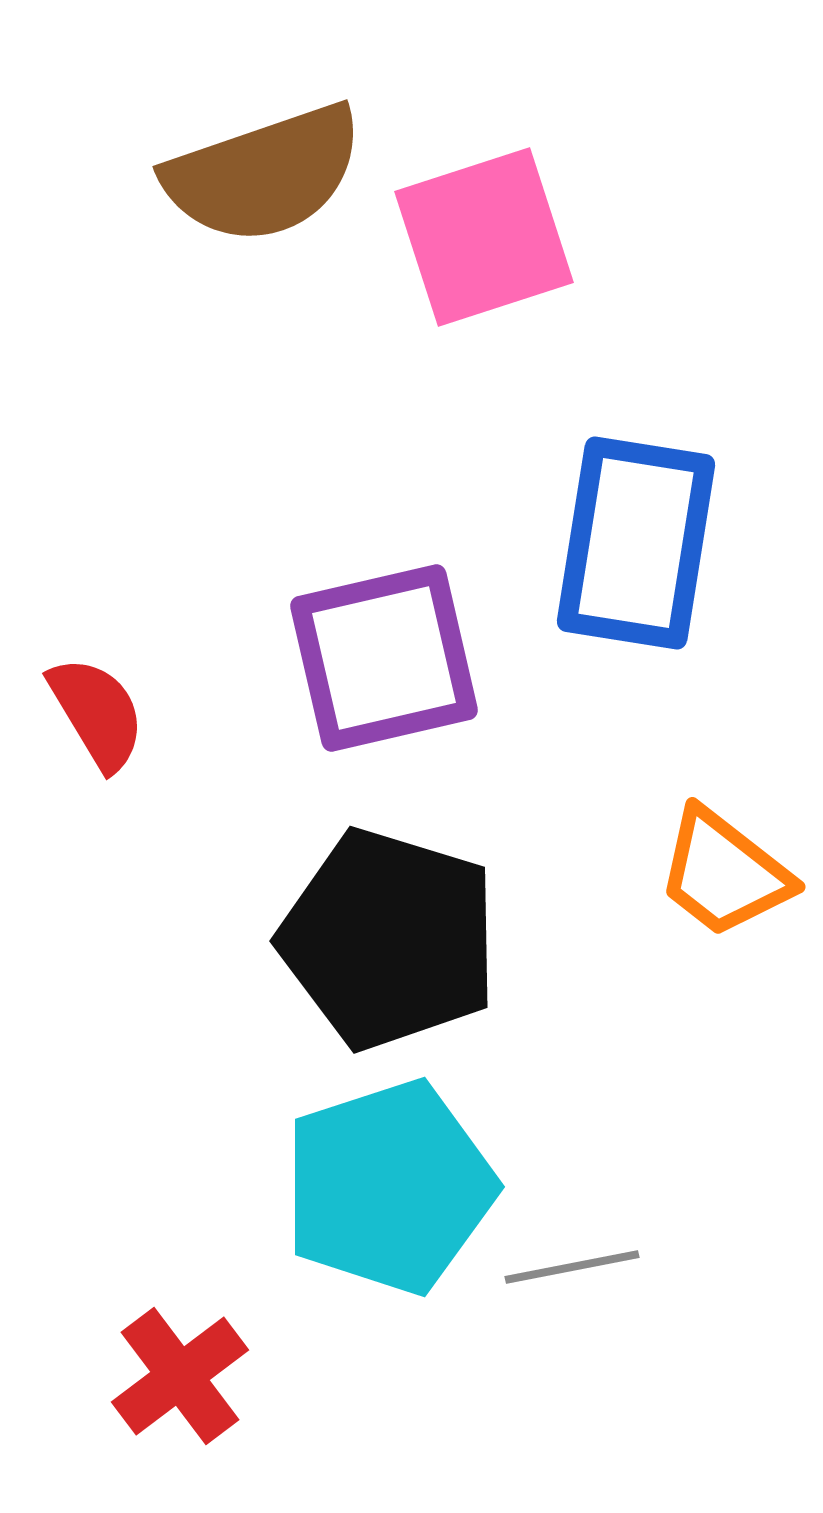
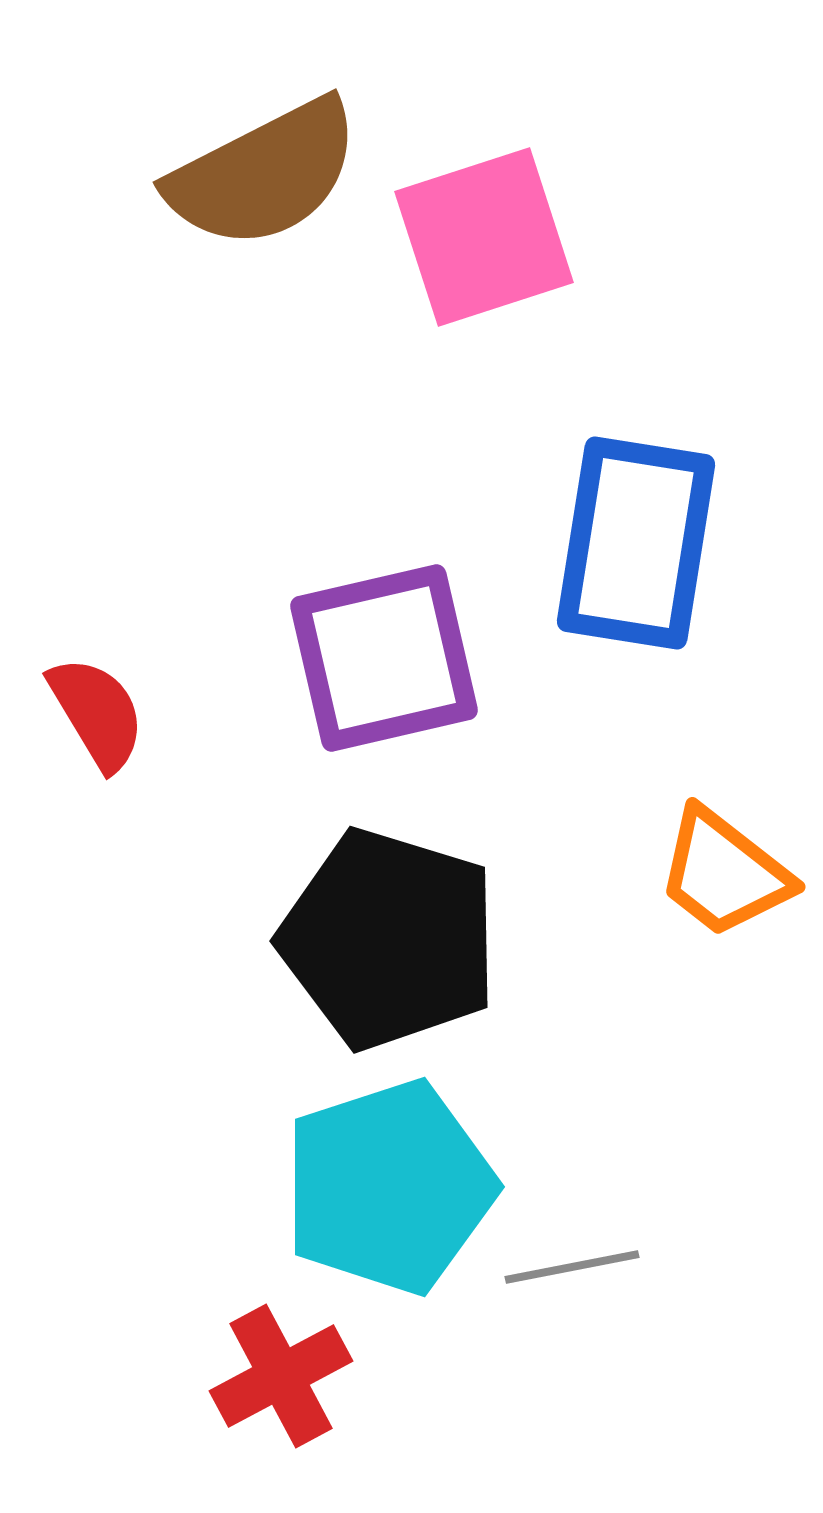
brown semicircle: rotated 8 degrees counterclockwise
red cross: moved 101 px right; rotated 9 degrees clockwise
